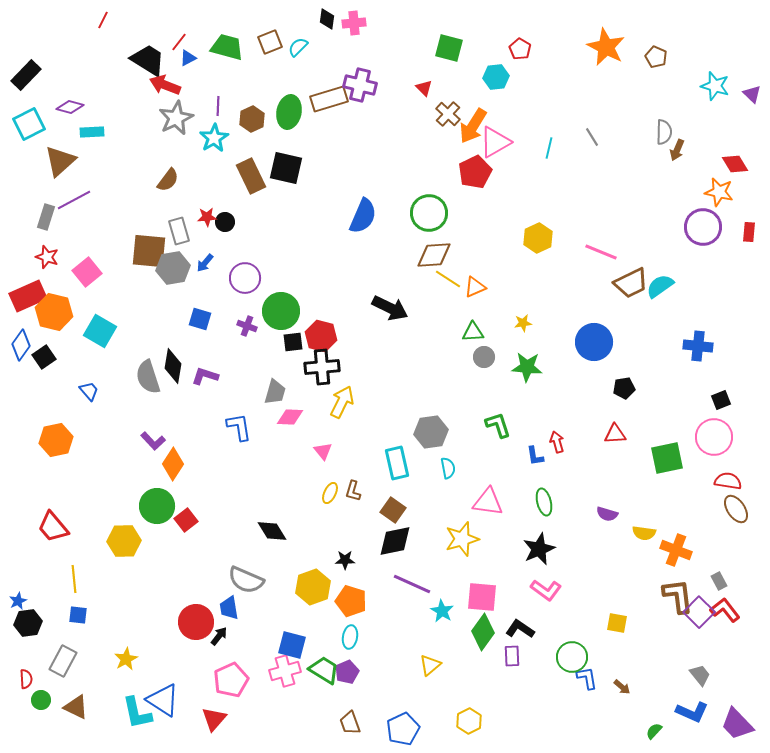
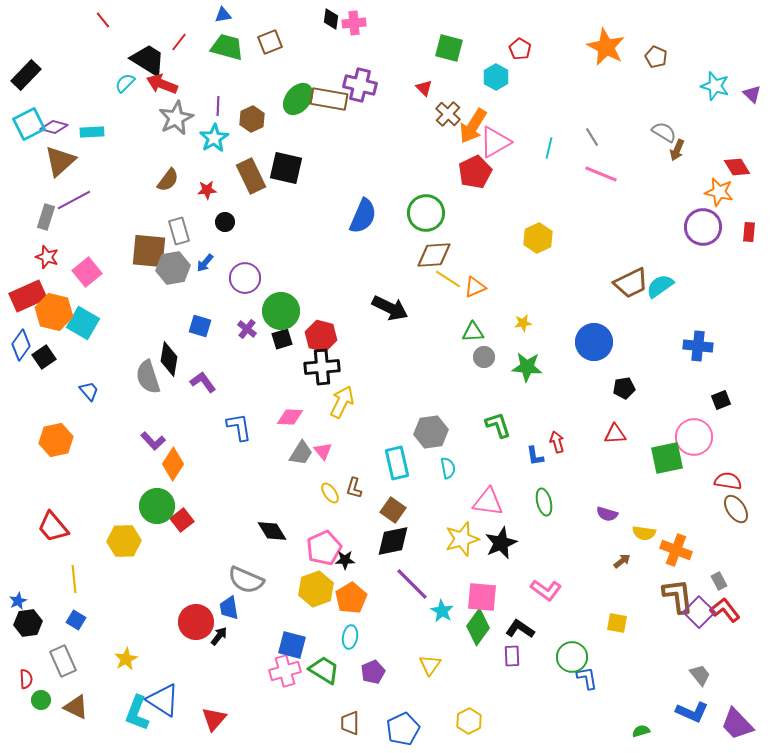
black diamond at (327, 19): moved 4 px right
red line at (103, 20): rotated 66 degrees counterclockwise
cyan semicircle at (298, 47): moved 173 px left, 36 px down
blue triangle at (188, 58): moved 35 px right, 43 px up; rotated 18 degrees clockwise
cyan hexagon at (496, 77): rotated 25 degrees counterclockwise
red arrow at (165, 85): moved 3 px left, 1 px up
brown rectangle at (329, 99): rotated 27 degrees clockwise
purple diamond at (70, 107): moved 16 px left, 20 px down
green ellipse at (289, 112): moved 9 px right, 13 px up; rotated 28 degrees clockwise
gray semicircle at (664, 132): rotated 60 degrees counterclockwise
red diamond at (735, 164): moved 2 px right, 3 px down
green circle at (429, 213): moved 3 px left
red star at (207, 217): moved 27 px up
pink line at (601, 252): moved 78 px up
blue square at (200, 319): moved 7 px down
purple cross at (247, 326): moved 3 px down; rotated 18 degrees clockwise
cyan square at (100, 331): moved 17 px left, 8 px up
black square at (293, 342): moved 11 px left, 3 px up; rotated 10 degrees counterclockwise
black diamond at (173, 366): moved 4 px left, 7 px up
purple L-shape at (205, 376): moved 2 px left, 6 px down; rotated 36 degrees clockwise
gray trapezoid at (275, 392): moved 26 px right, 61 px down; rotated 16 degrees clockwise
pink circle at (714, 437): moved 20 px left
brown L-shape at (353, 491): moved 1 px right, 3 px up
yellow ellipse at (330, 493): rotated 60 degrees counterclockwise
red square at (186, 520): moved 4 px left
black diamond at (395, 541): moved 2 px left
black star at (539, 549): moved 38 px left, 6 px up
purple line at (412, 584): rotated 21 degrees clockwise
yellow hexagon at (313, 587): moved 3 px right, 2 px down
orange pentagon at (351, 601): moved 3 px up; rotated 24 degrees clockwise
blue square at (78, 615): moved 2 px left, 5 px down; rotated 24 degrees clockwise
green diamond at (483, 632): moved 5 px left, 5 px up
gray rectangle at (63, 661): rotated 52 degrees counterclockwise
yellow triangle at (430, 665): rotated 15 degrees counterclockwise
purple pentagon at (347, 672): moved 26 px right
pink pentagon at (231, 680): moved 93 px right, 132 px up
brown arrow at (622, 687): moved 126 px up; rotated 78 degrees counterclockwise
cyan L-shape at (137, 713): rotated 33 degrees clockwise
brown trapezoid at (350, 723): rotated 20 degrees clockwise
green semicircle at (654, 731): moved 13 px left; rotated 30 degrees clockwise
